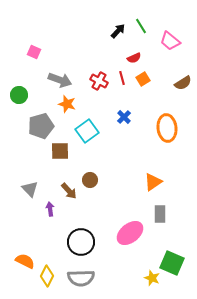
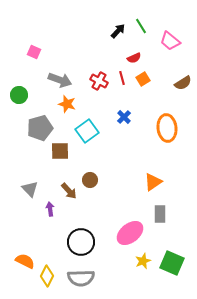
gray pentagon: moved 1 px left, 2 px down
yellow star: moved 9 px left, 17 px up; rotated 28 degrees clockwise
